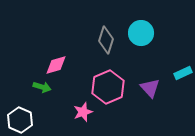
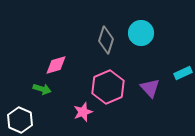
green arrow: moved 2 px down
